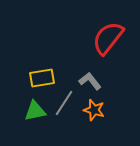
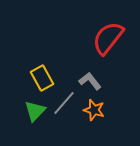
yellow rectangle: rotated 70 degrees clockwise
gray line: rotated 8 degrees clockwise
green triangle: rotated 35 degrees counterclockwise
